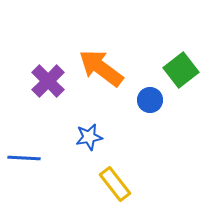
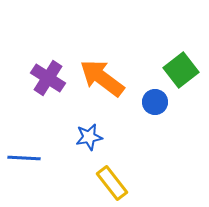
orange arrow: moved 1 px right, 10 px down
purple cross: moved 3 px up; rotated 12 degrees counterclockwise
blue circle: moved 5 px right, 2 px down
yellow rectangle: moved 3 px left, 1 px up
